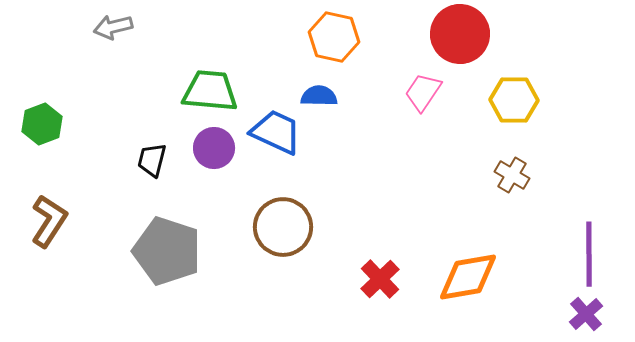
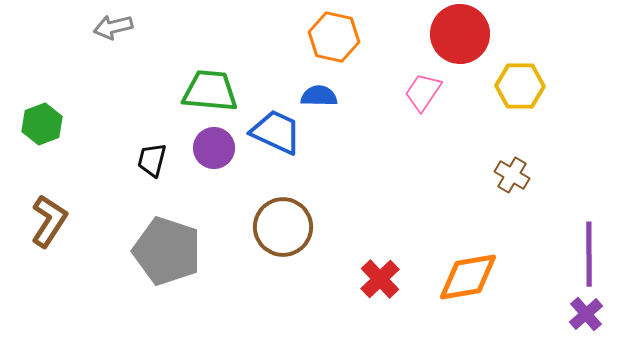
yellow hexagon: moved 6 px right, 14 px up
